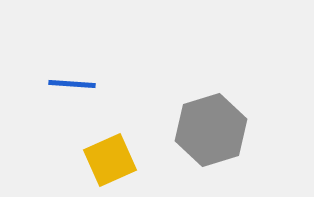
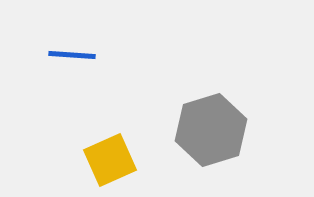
blue line: moved 29 px up
